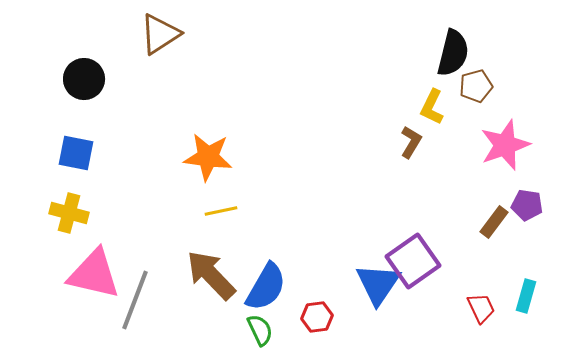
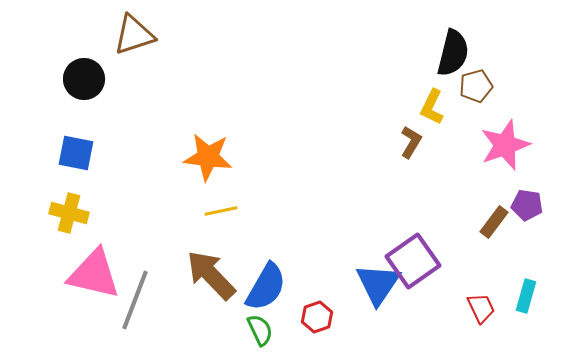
brown triangle: moved 26 px left, 1 px down; rotated 15 degrees clockwise
red hexagon: rotated 12 degrees counterclockwise
